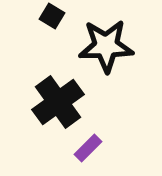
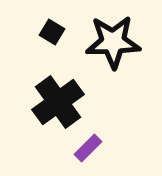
black square: moved 16 px down
black star: moved 7 px right, 4 px up
